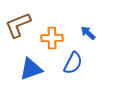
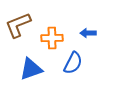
blue arrow: rotated 42 degrees counterclockwise
